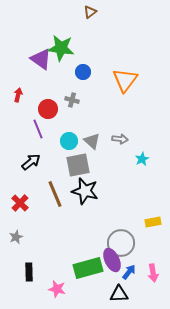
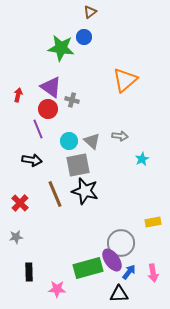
purple triangle: moved 10 px right, 28 px down
blue circle: moved 1 px right, 35 px up
orange triangle: rotated 12 degrees clockwise
gray arrow: moved 3 px up
black arrow: moved 1 px right, 2 px up; rotated 48 degrees clockwise
gray star: rotated 16 degrees clockwise
purple ellipse: rotated 10 degrees counterclockwise
pink star: rotated 12 degrees counterclockwise
